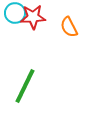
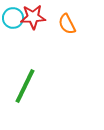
cyan circle: moved 2 px left, 5 px down
orange semicircle: moved 2 px left, 3 px up
